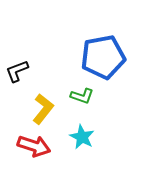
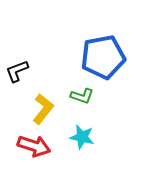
cyan star: rotated 15 degrees counterclockwise
